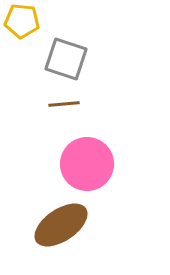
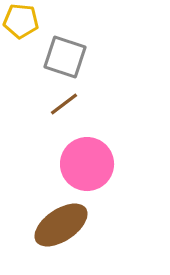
yellow pentagon: moved 1 px left
gray square: moved 1 px left, 2 px up
brown line: rotated 32 degrees counterclockwise
